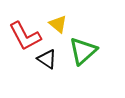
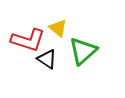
yellow triangle: moved 4 px down
red L-shape: moved 3 px right, 4 px down; rotated 44 degrees counterclockwise
